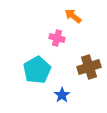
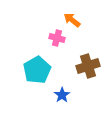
orange arrow: moved 1 px left, 4 px down
brown cross: moved 1 px left, 1 px up
